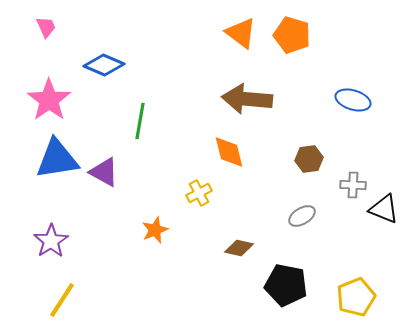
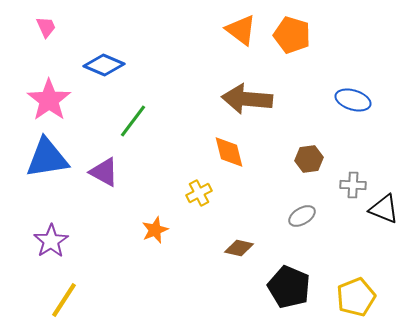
orange triangle: moved 3 px up
green line: moved 7 px left; rotated 27 degrees clockwise
blue triangle: moved 10 px left, 1 px up
black pentagon: moved 3 px right, 2 px down; rotated 12 degrees clockwise
yellow line: moved 2 px right
